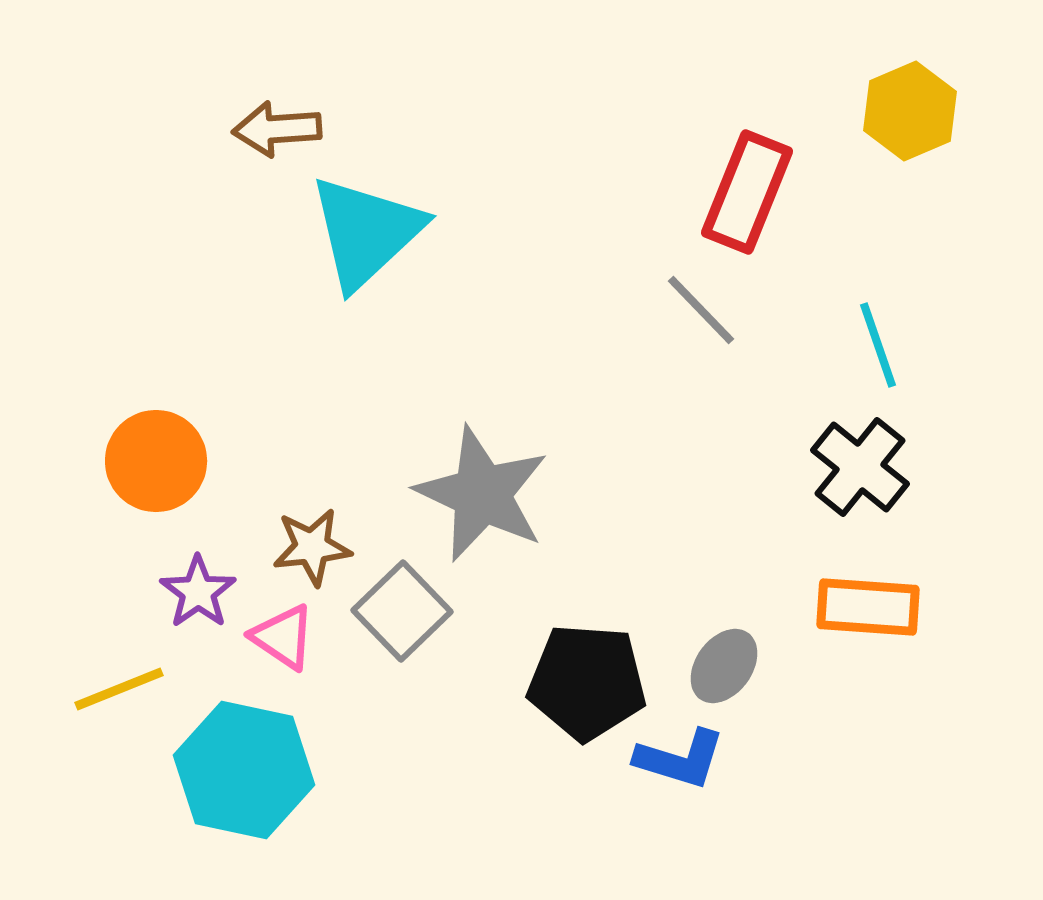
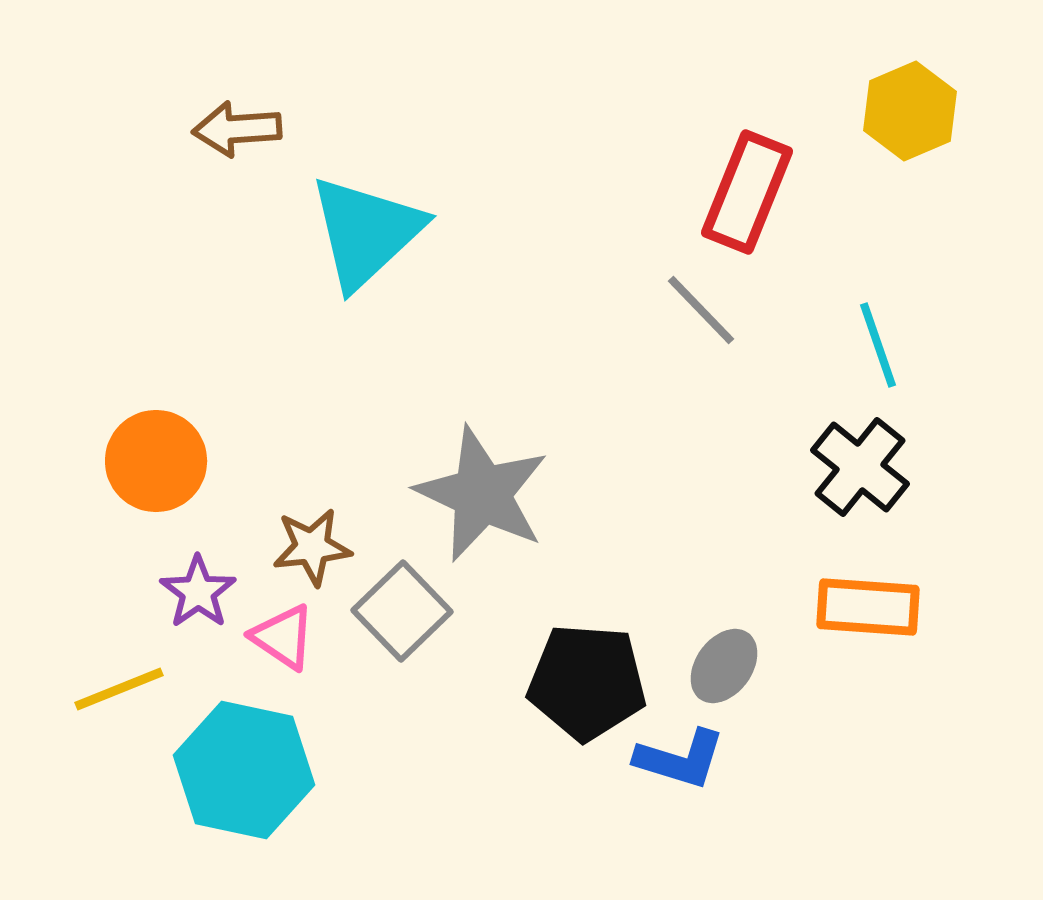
brown arrow: moved 40 px left
